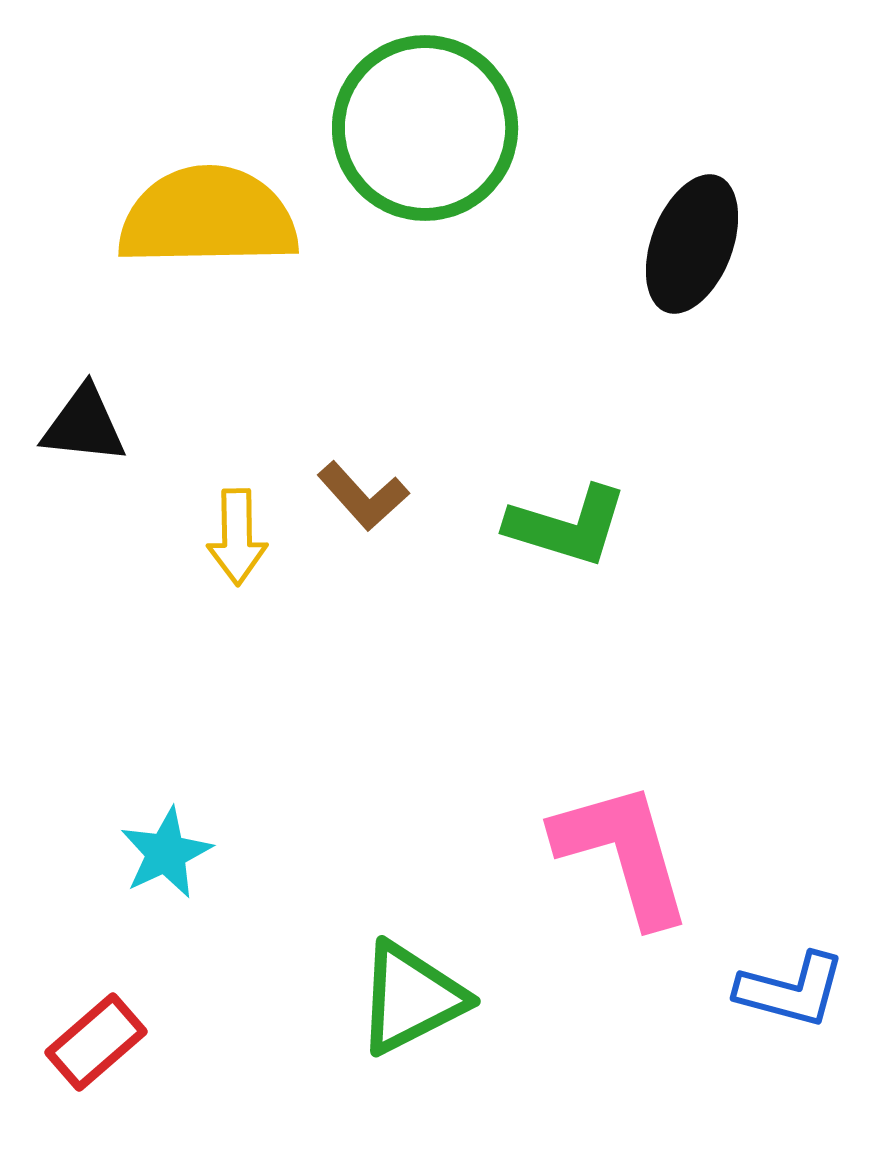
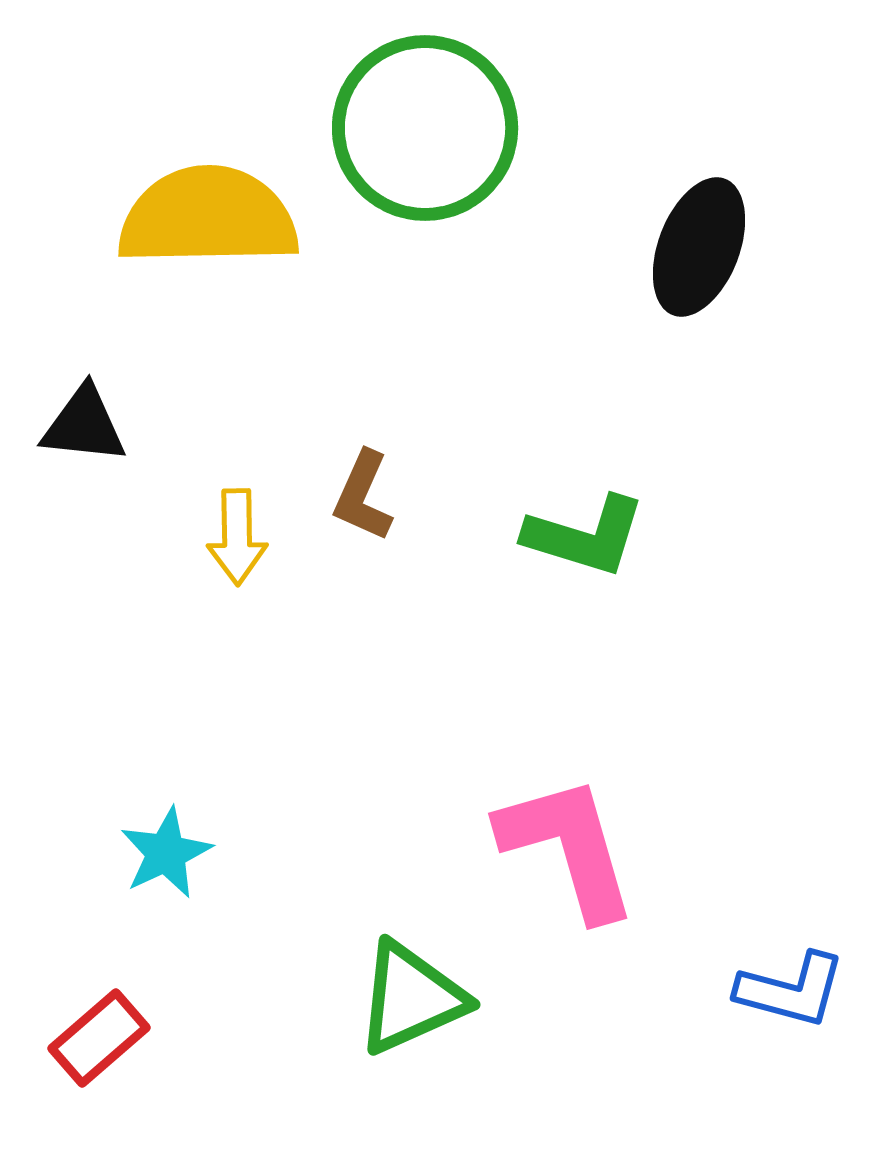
black ellipse: moved 7 px right, 3 px down
brown L-shape: rotated 66 degrees clockwise
green L-shape: moved 18 px right, 10 px down
pink L-shape: moved 55 px left, 6 px up
green triangle: rotated 3 degrees clockwise
red rectangle: moved 3 px right, 4 px up
